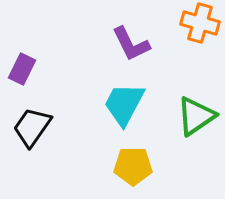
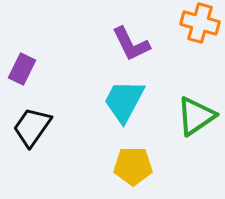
cyan trapezoid: moved 3 px up
